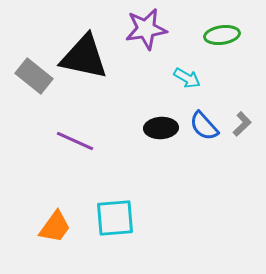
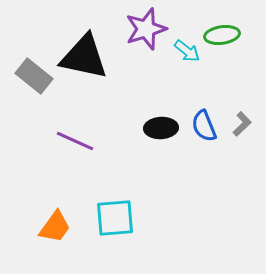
purple star: rotated 9 degrees counterclockwise
cyan arrow: moved 27 px up; rotated 8 degrees clockwise
blue semicircle: rotated 20 degrees clockwise
